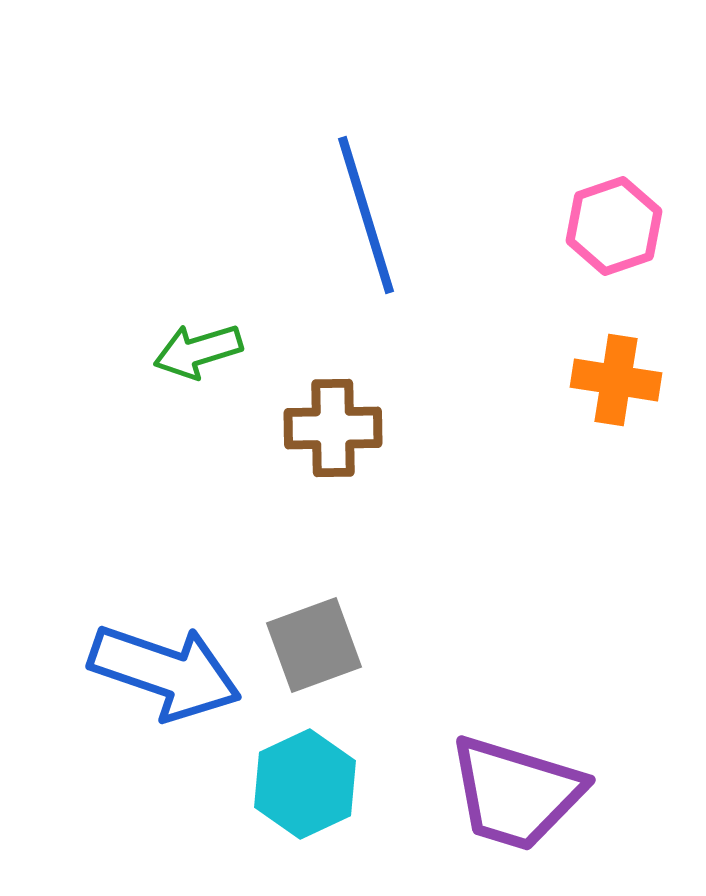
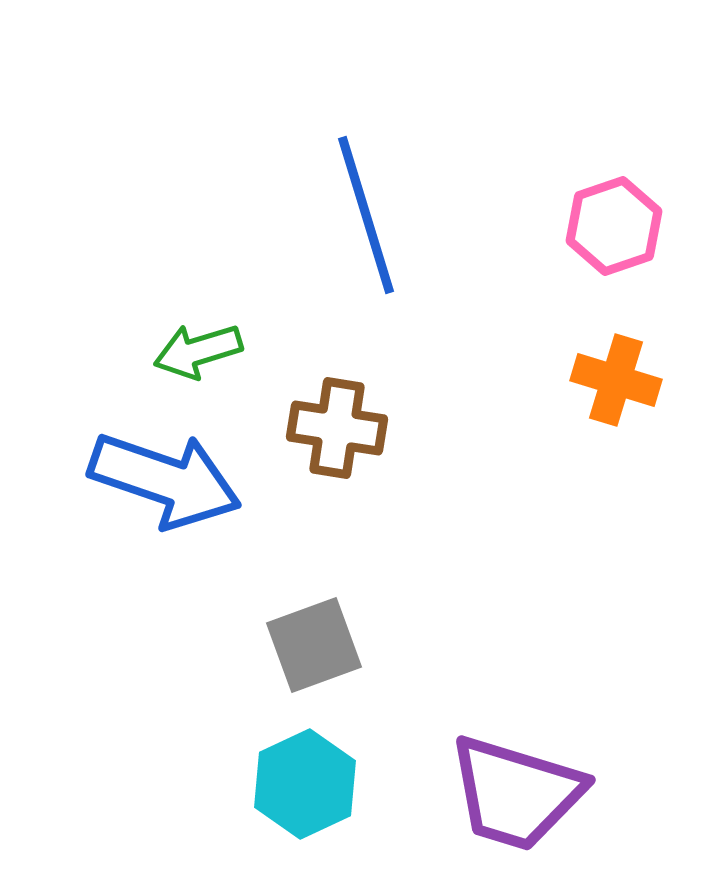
orange cross: rotated 8 degrees clockwise
brown cross: moved 4 px right; rotated 10 degrees clockwise
blue arrow: moved 192 px up
